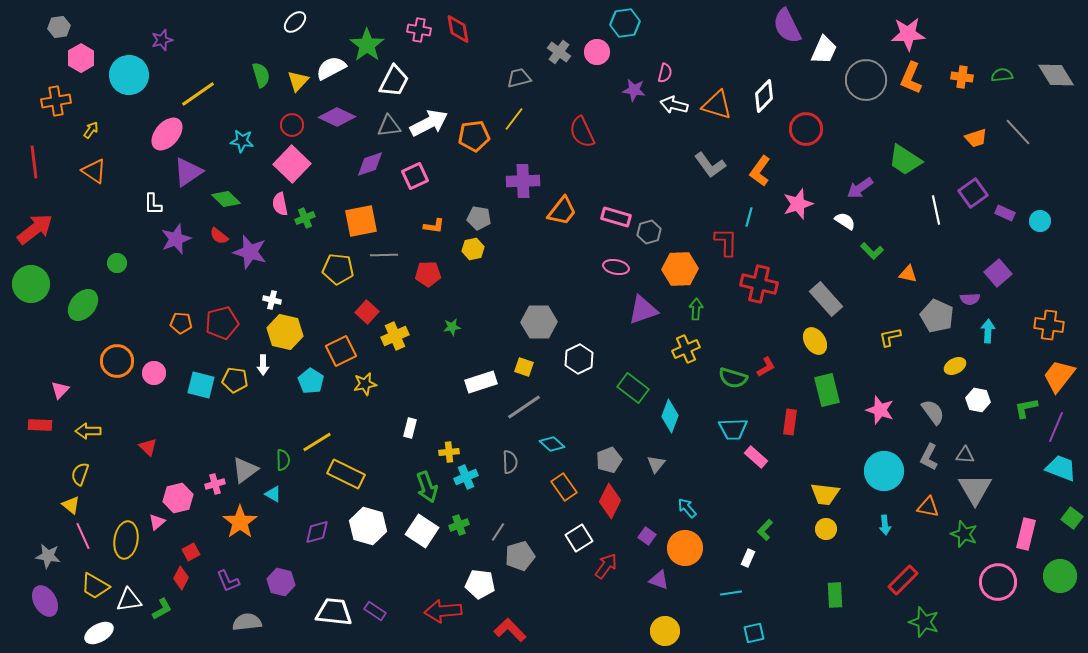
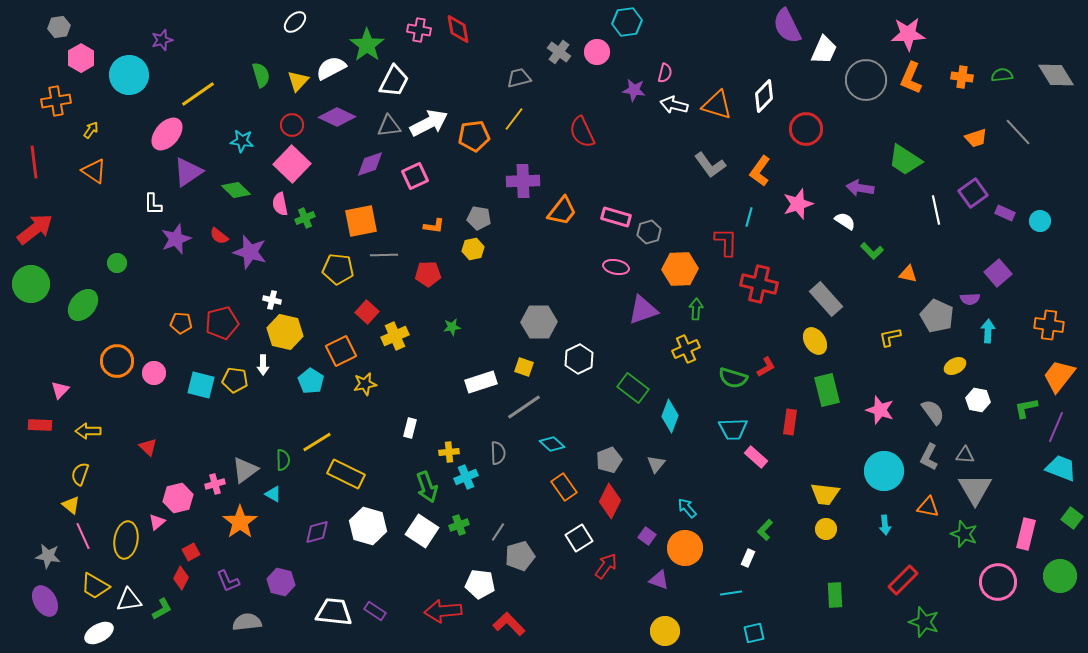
cyan hexagon at (625, 23): moved 2 px right, 1 px up
purple arrow at (860, 188): rotated 44 degrees clockwise
green diamond at (226, 199): moved 10 px right, 9 px up
gray semicircle at (510, 462): moved 12 px left, 9 px up
red L-shape at (510, 630): moved 1 px left, 6 px up
